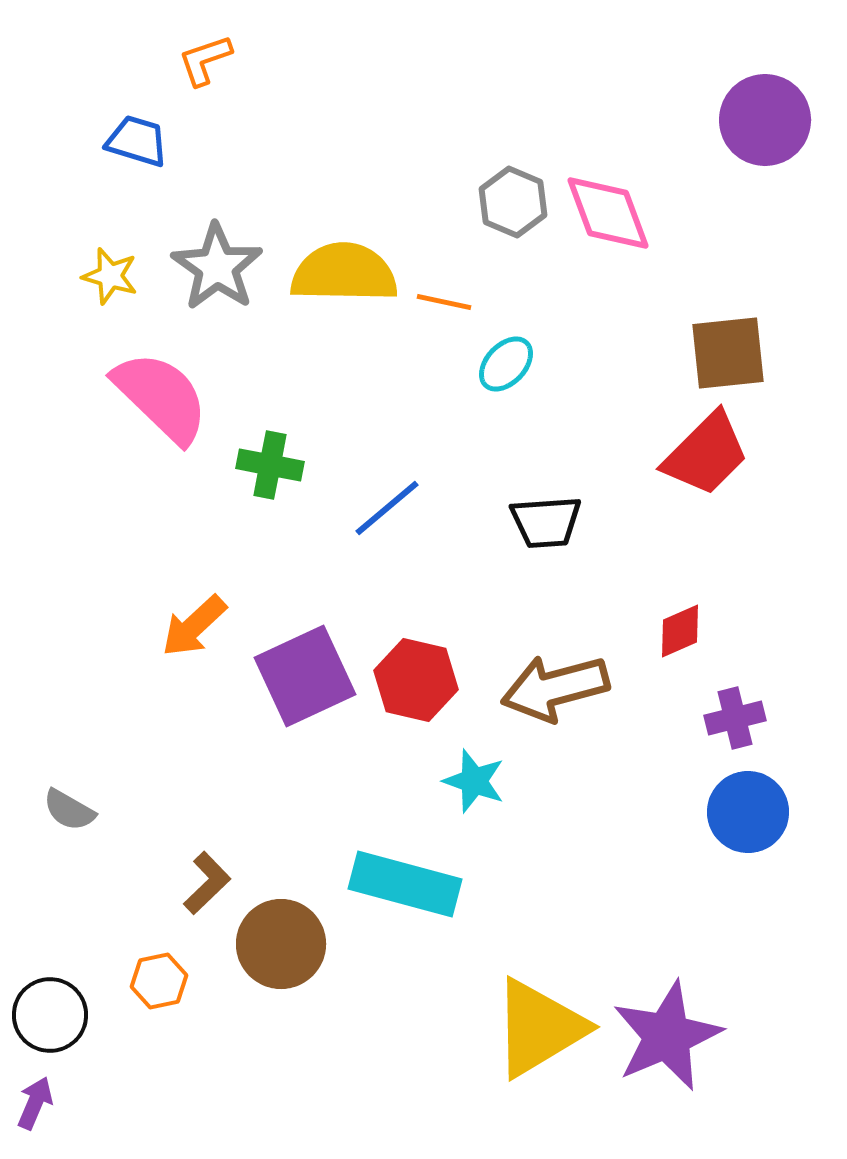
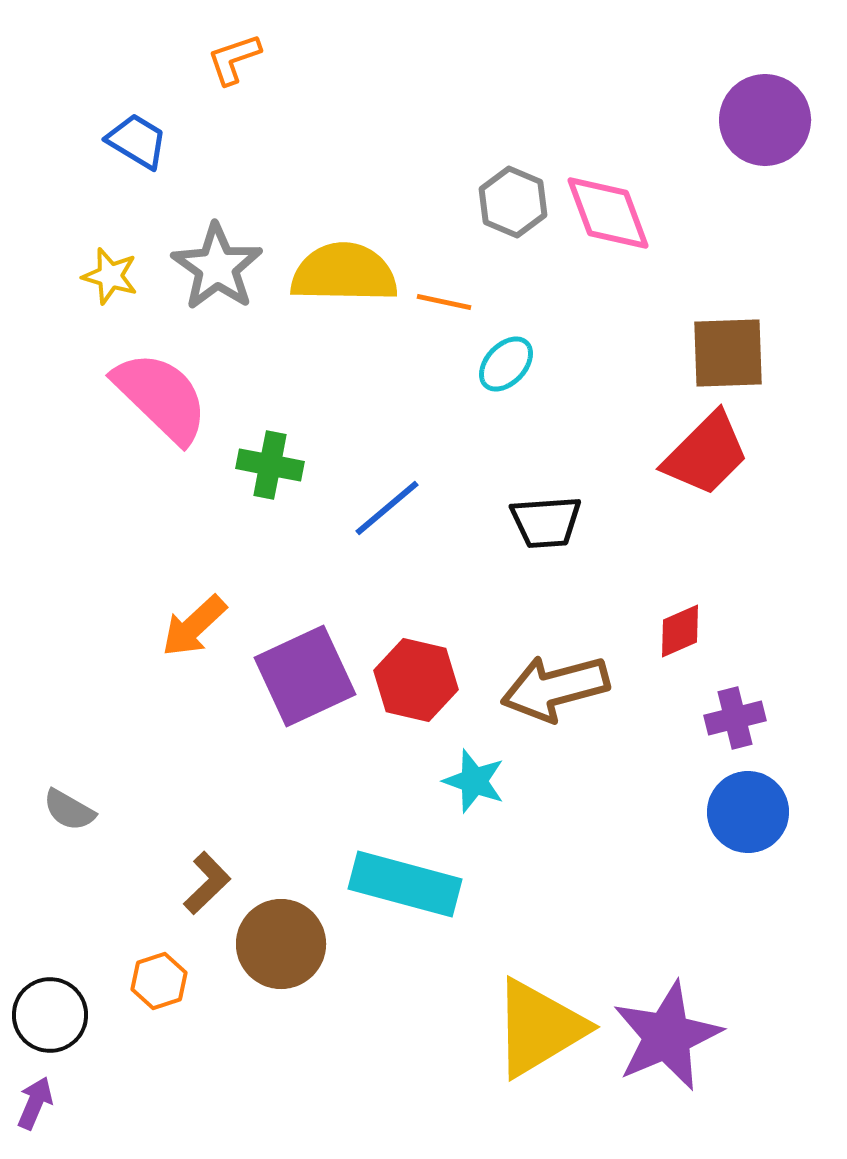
orange L-shape: moved 29 px right, 1 px up
blue trapezoid: rotated 14 degrees clockwise
brown square: rotated 4 degrees clockwise
orange hexagon: rotated 6 degrees counterclockwise
